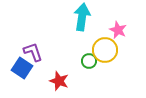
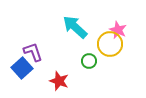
cyan arrow: moved 7 px left, 10 px down; rotated 56 degrees counterclockwise
yellow circle: moved 5 px right, 6 px up
blue square: rotated 15 degrees clockwise
